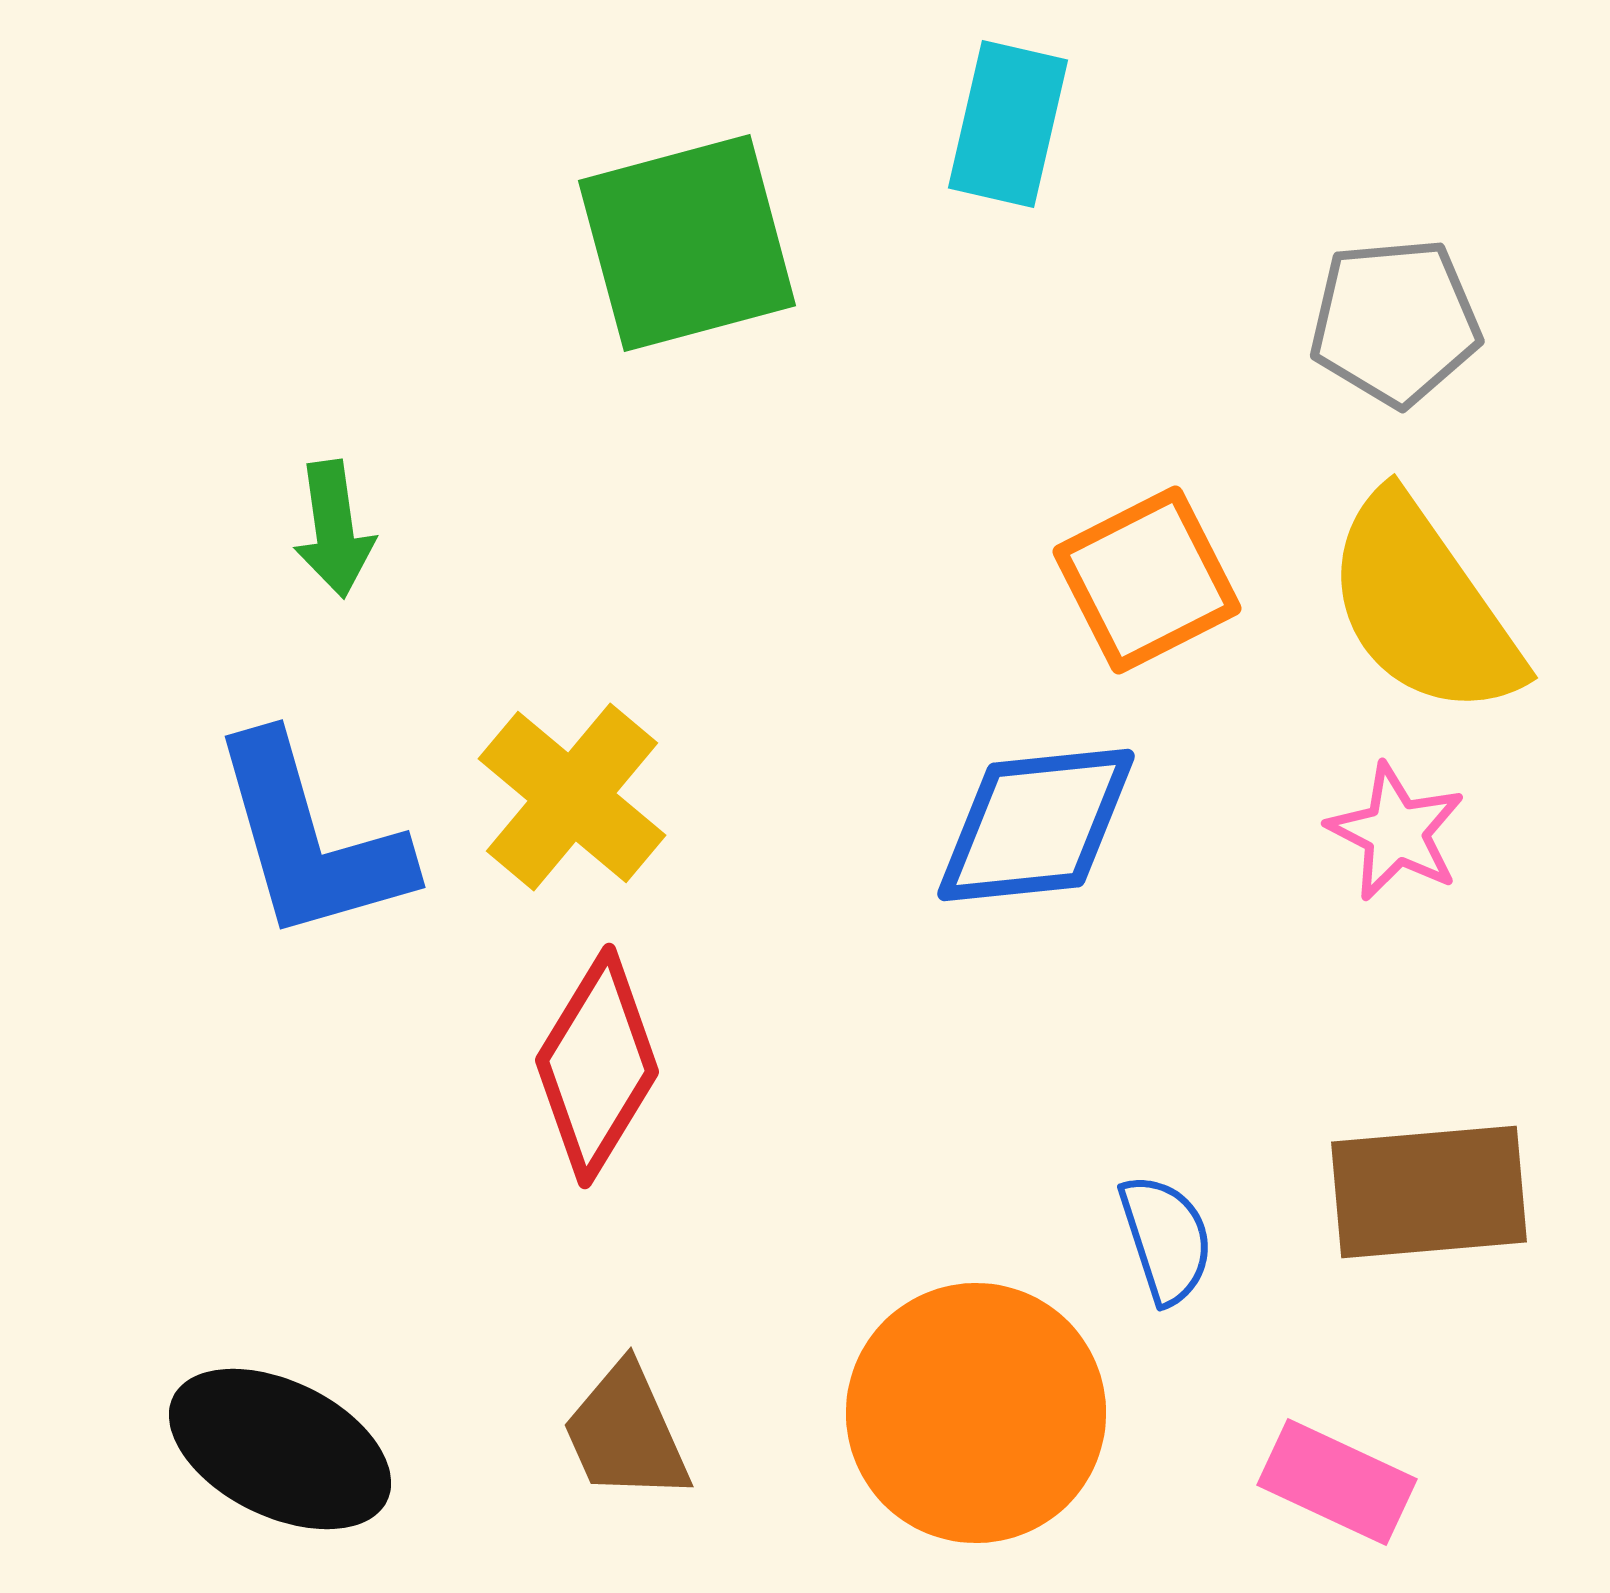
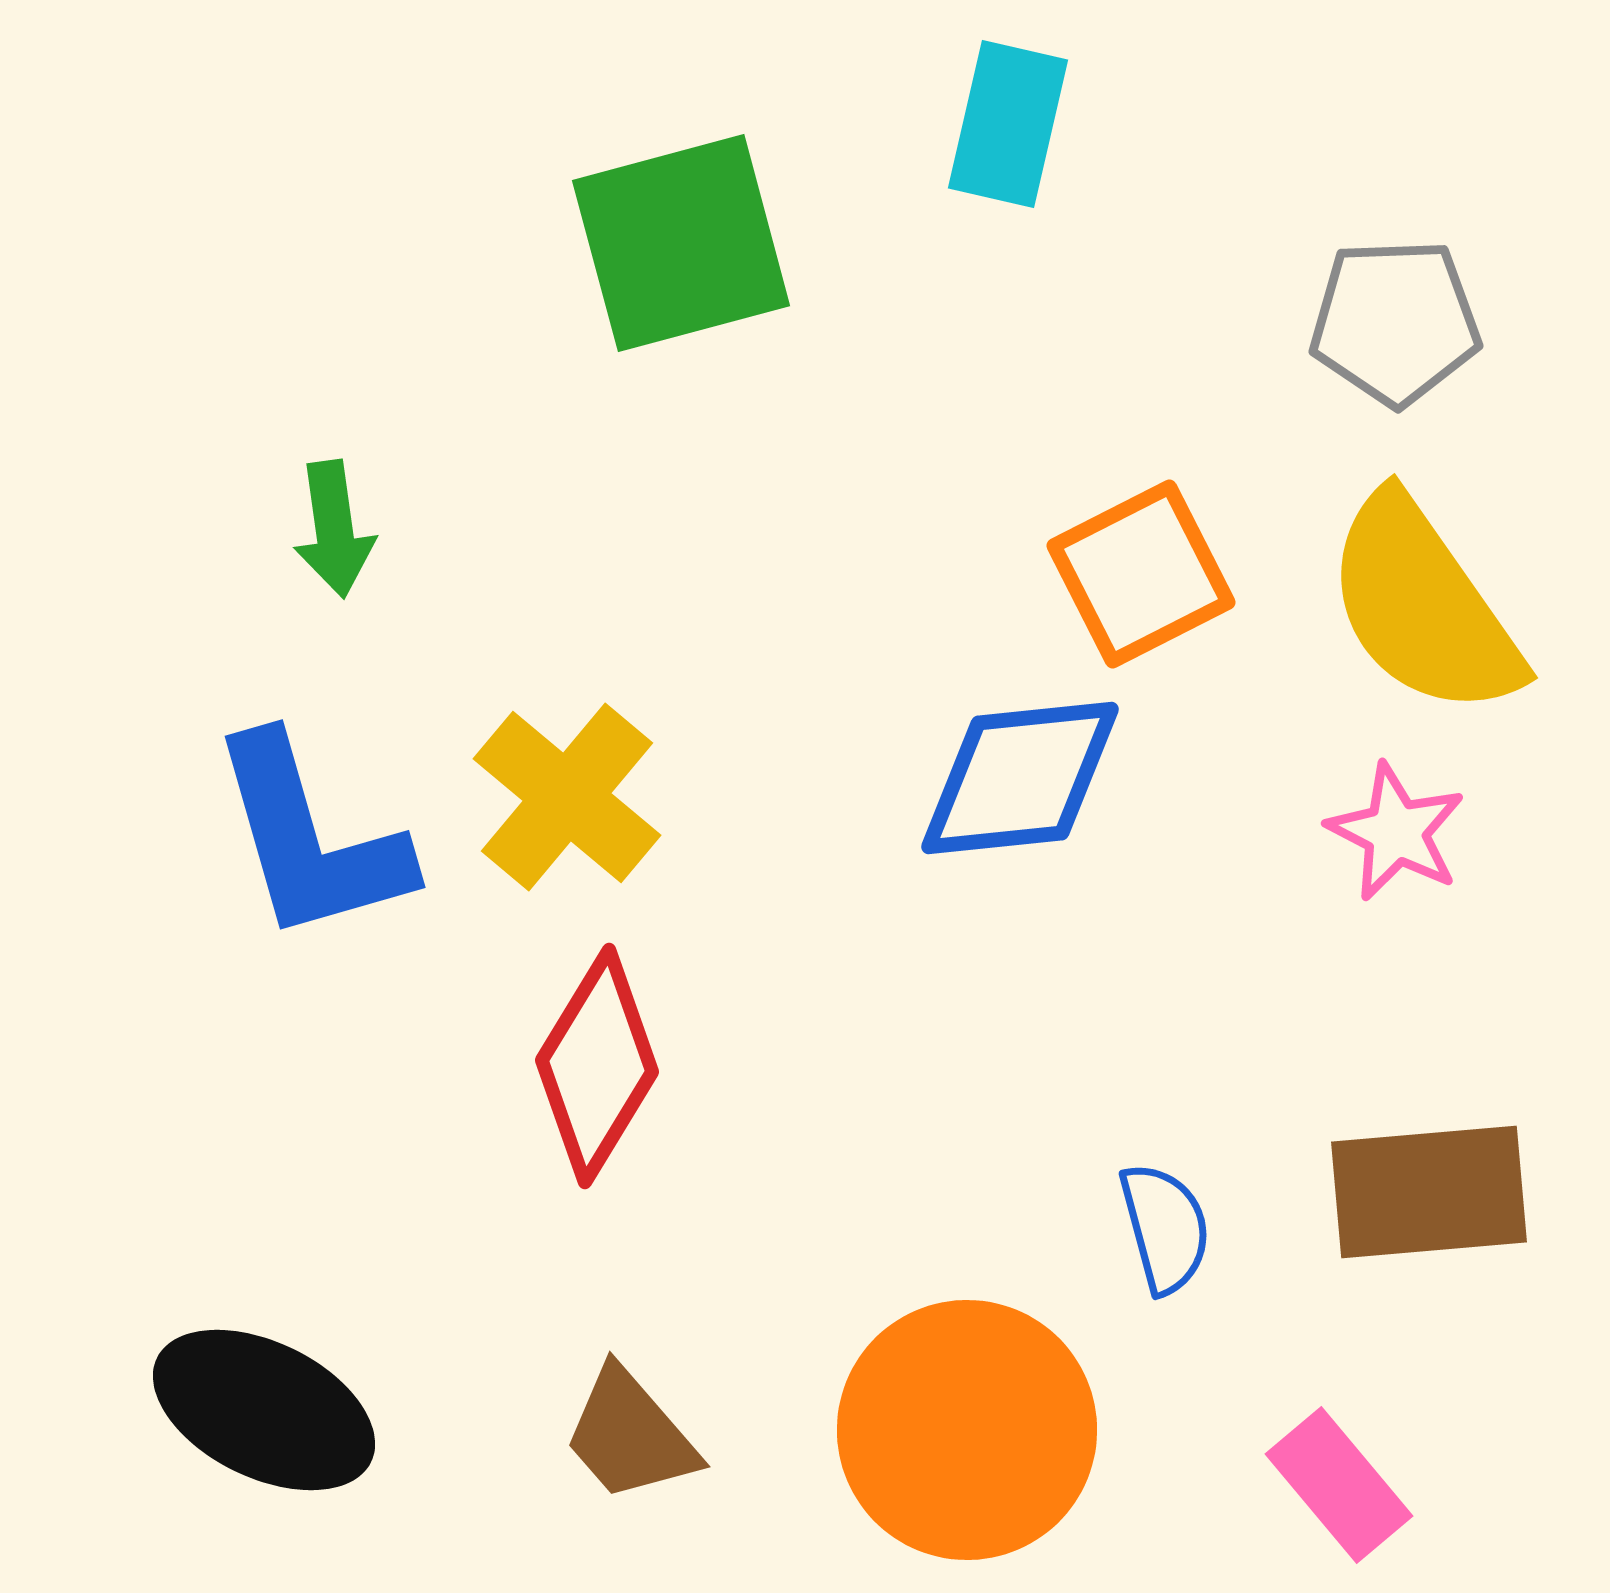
green square: moved 6 px left
gray pentagon: rotated 3 degrees clockwise
orange square: moved 6 px left, 6 px up
yellow cross: moved 5 px left
blue diamond: moved 16 px left, 47 px up
blue semicircle: moved 1 px left, 11 px up; rotated 3 degrees clockwise
orange circle: moved 9 px left, 17 px down
brown trapezoid: moved 4 px right, 2 px down; rotated 17 degrees counterclockwise
black ellipse: moved 16 px left, 39 px up
pink rectangle: moved 2 px right, 3 px down; rotated 25 degrees clockwise
